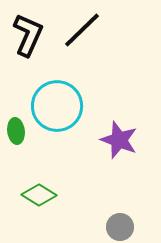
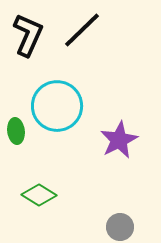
purple star: rotated 24 degrees clockwise
